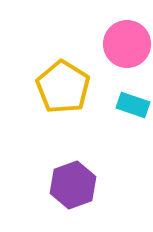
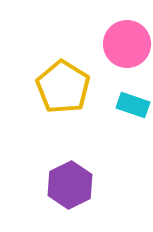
purple hexagon: moved 3 px left; rotated 6 degrees counterclockwise
